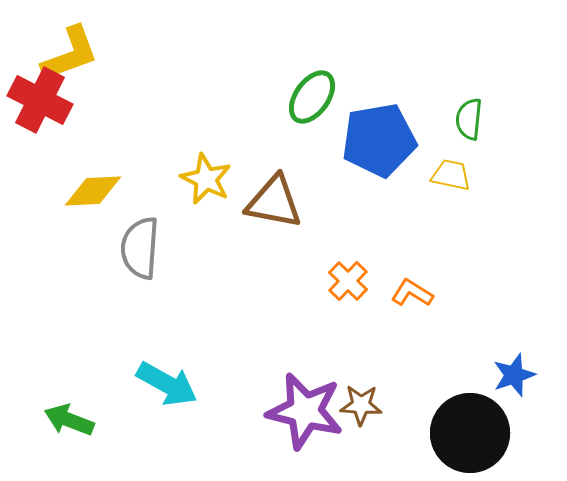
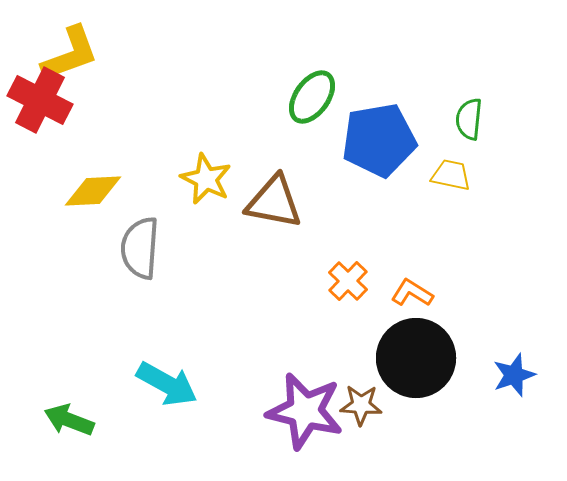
black circle: moved 54 px left, 75 px up
